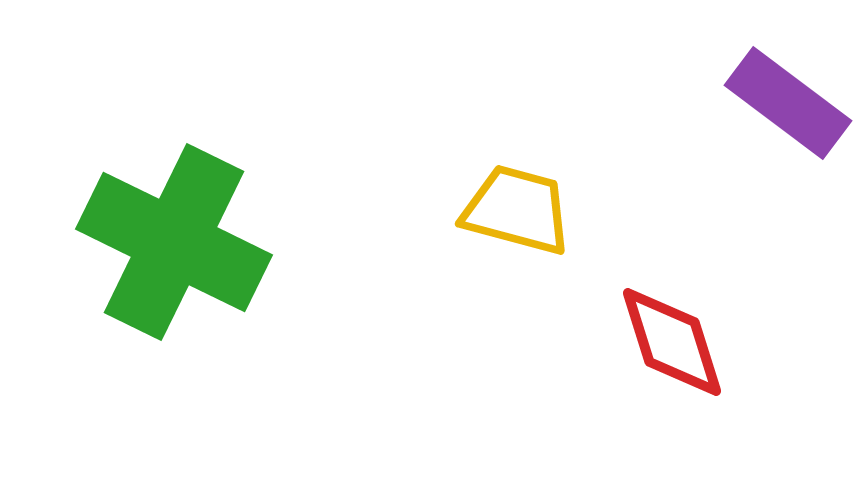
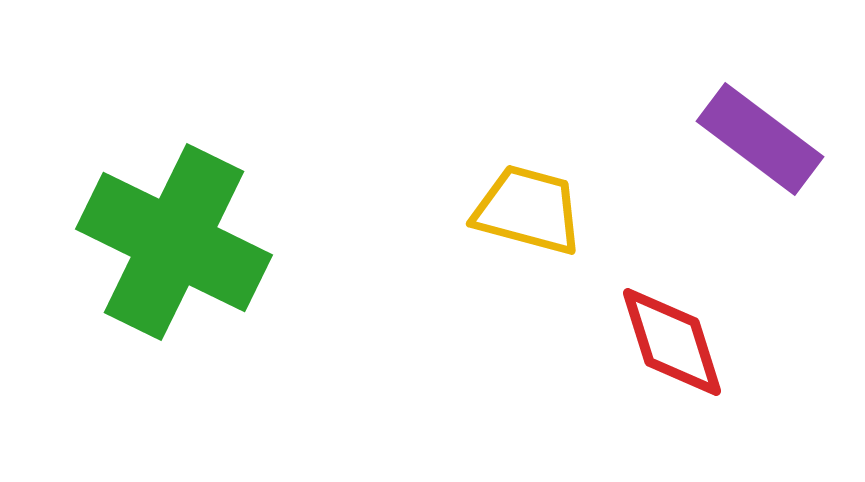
purple rectangle: moved 28 px left, 36 px down
yellow trapezoid: moved 11 px right
